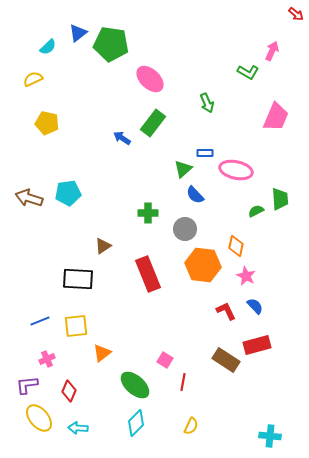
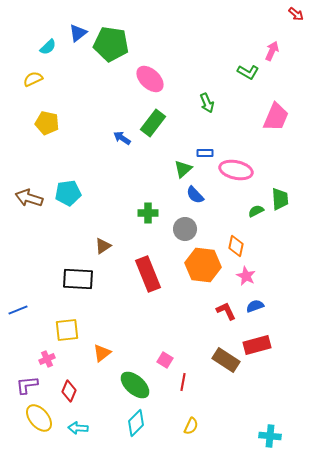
blue semicircle at (255, 306): rotated 66 degrees counterclockwise
blue line at (40, 321): moved 22 px left, 11 px up
yellow square at (76, 326): moved 9 px left, 4 px down
